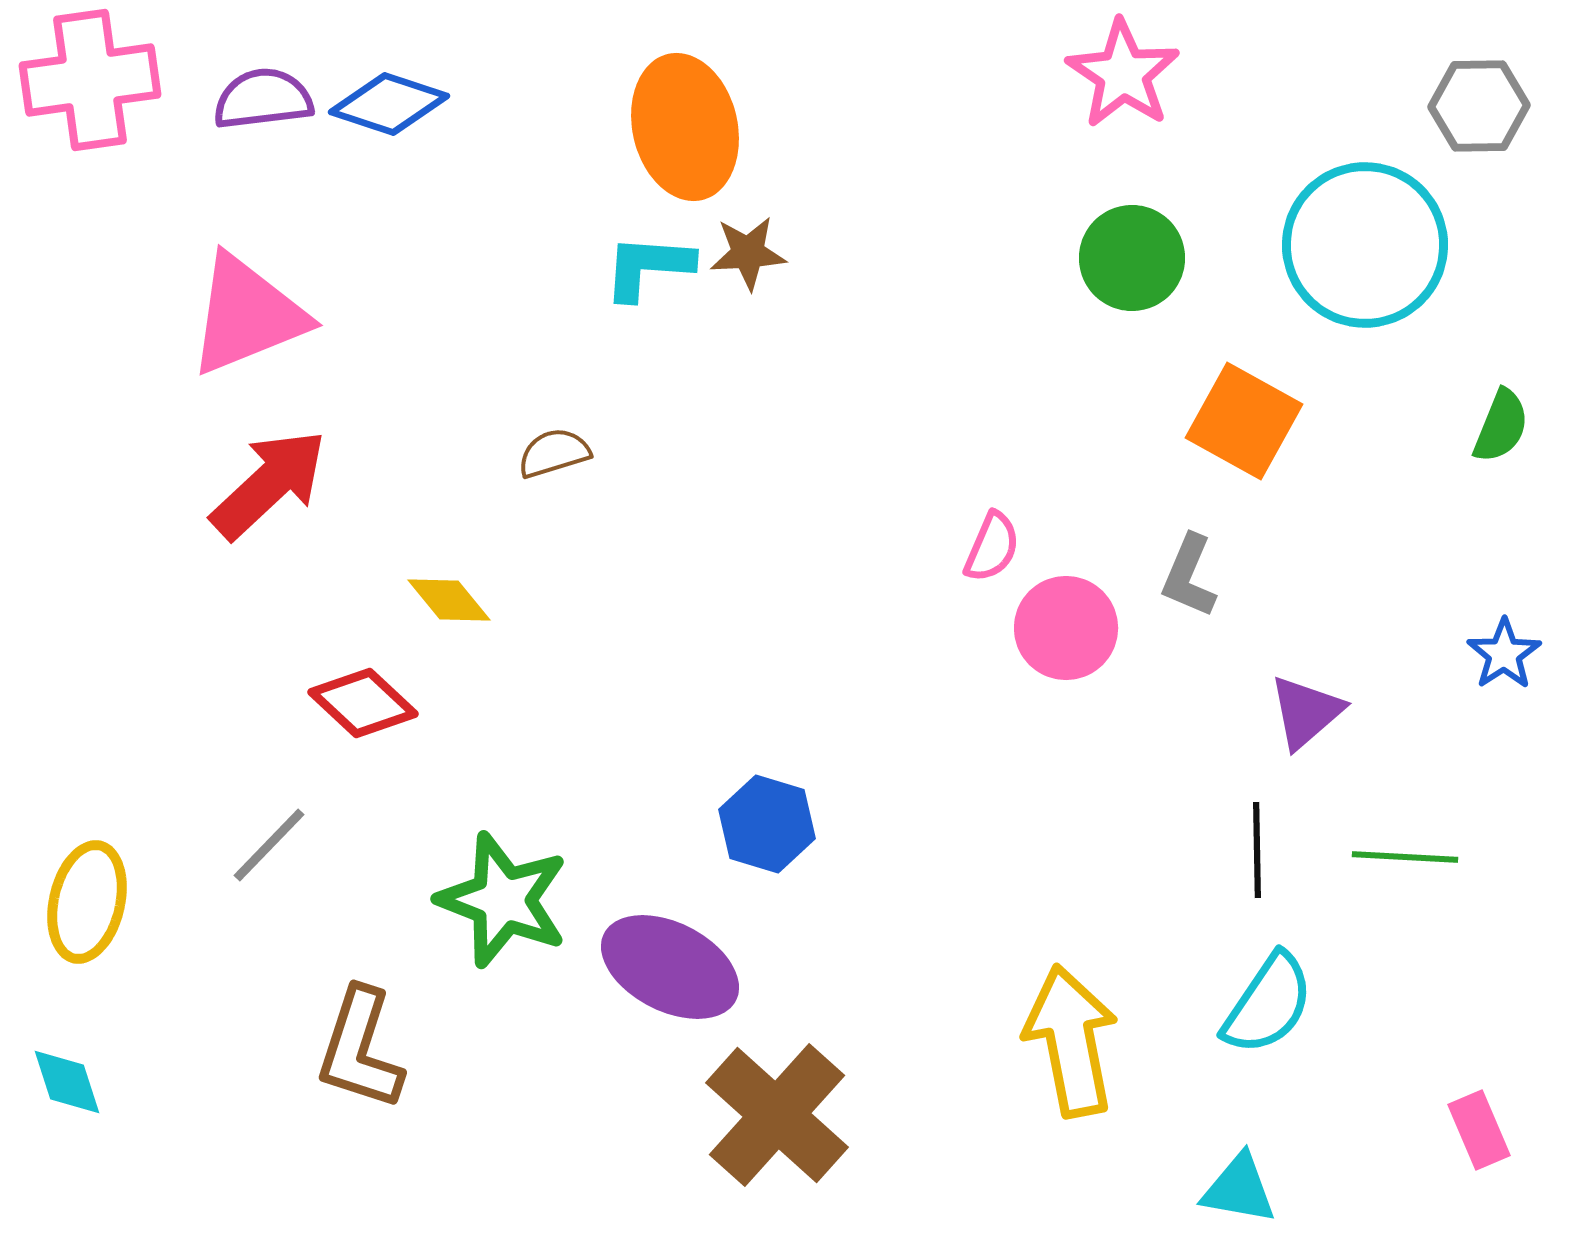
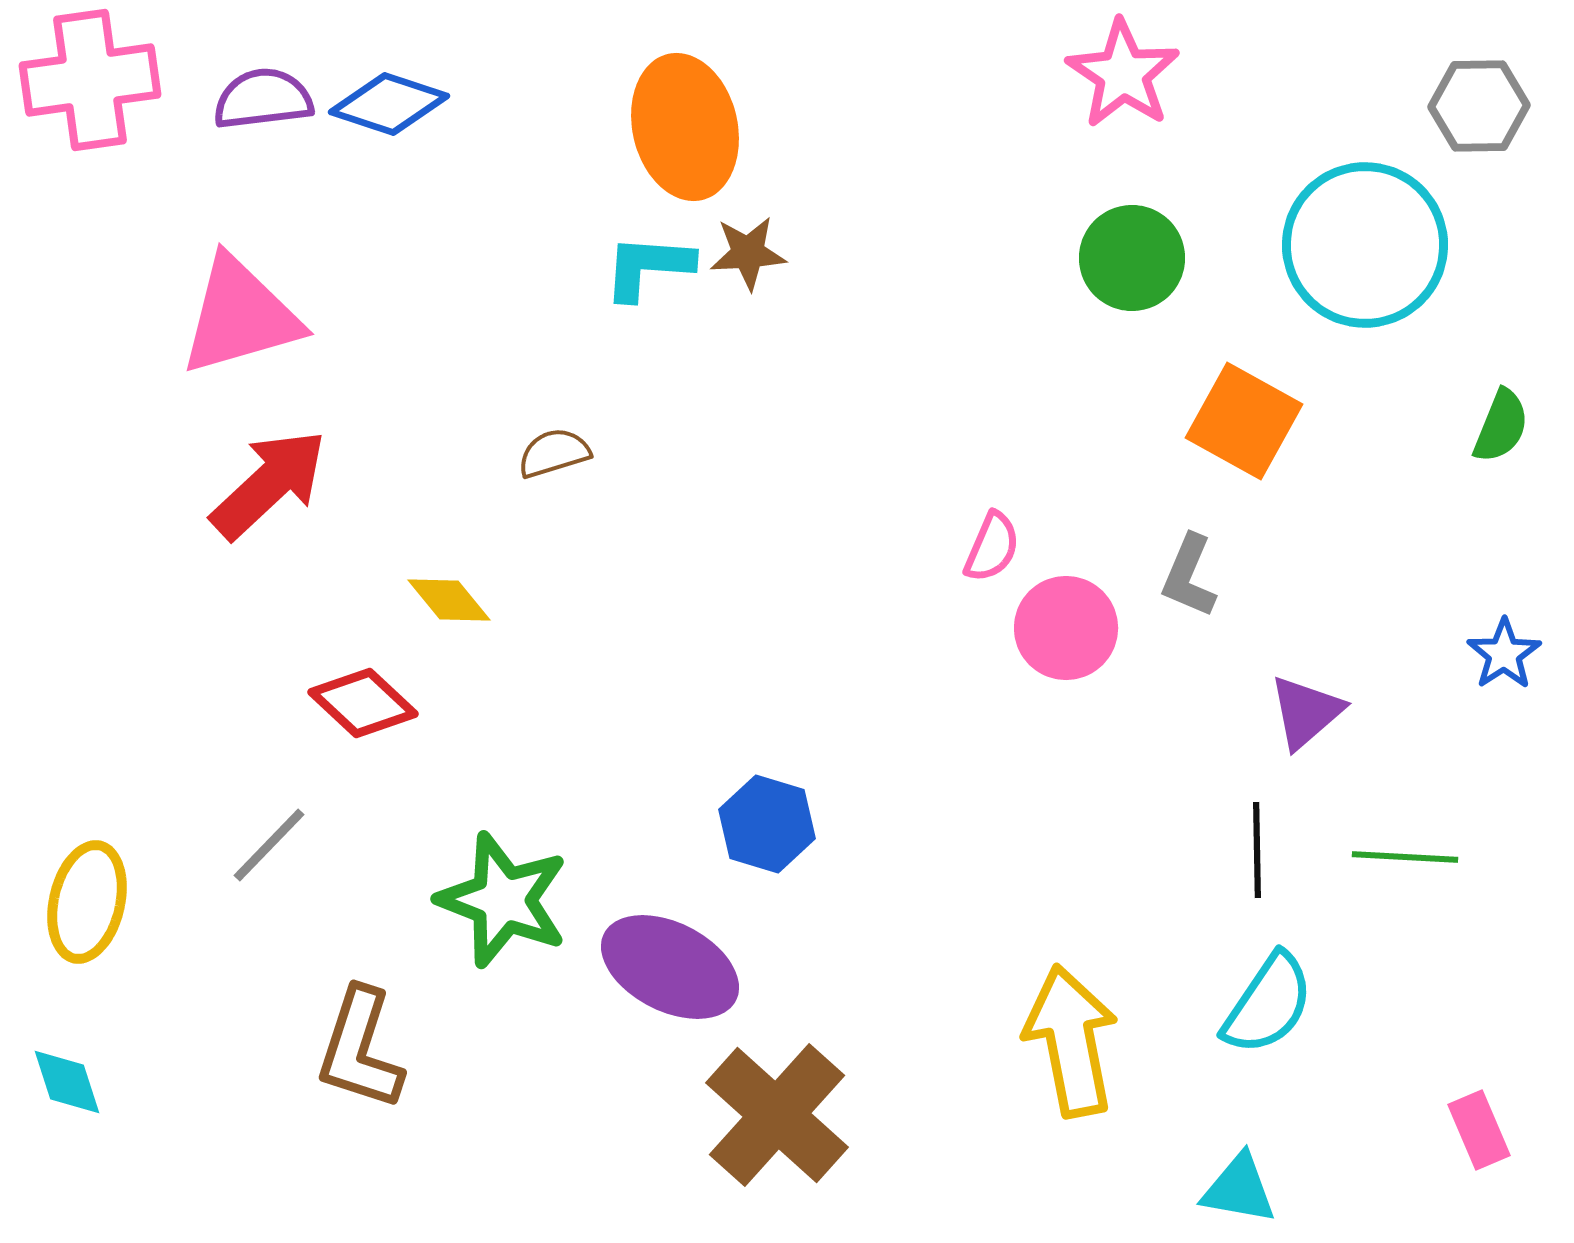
pink triangle: moved 7 px left, 1 px down; rotated 6 degrees clockwise
